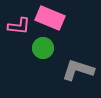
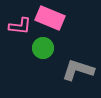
pink L-shape: moved 1 px right
